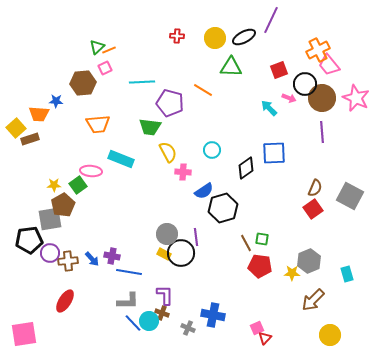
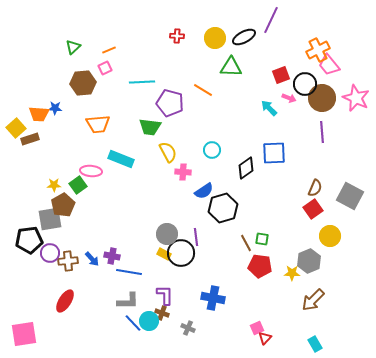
green triangle at (97, 47): moved 24 px left
red square at (279, 70): moved 2 px right, 5 px down
blue star at (56, 101): moved 1 px left, 7 px down
cyan rectangle at (347, 274): moved 32 px left, 70 px down; rotated 14 degrees counterclockwise
blue cross at (213, 315): moved 17 px up
yellow circle at (330, 335): moved 99 px up
